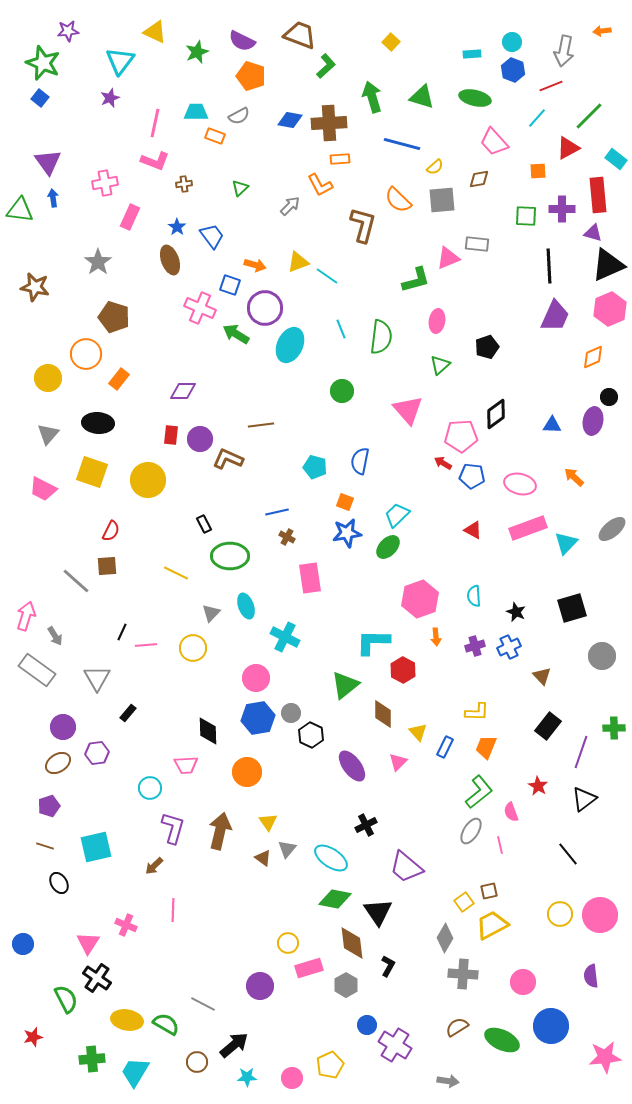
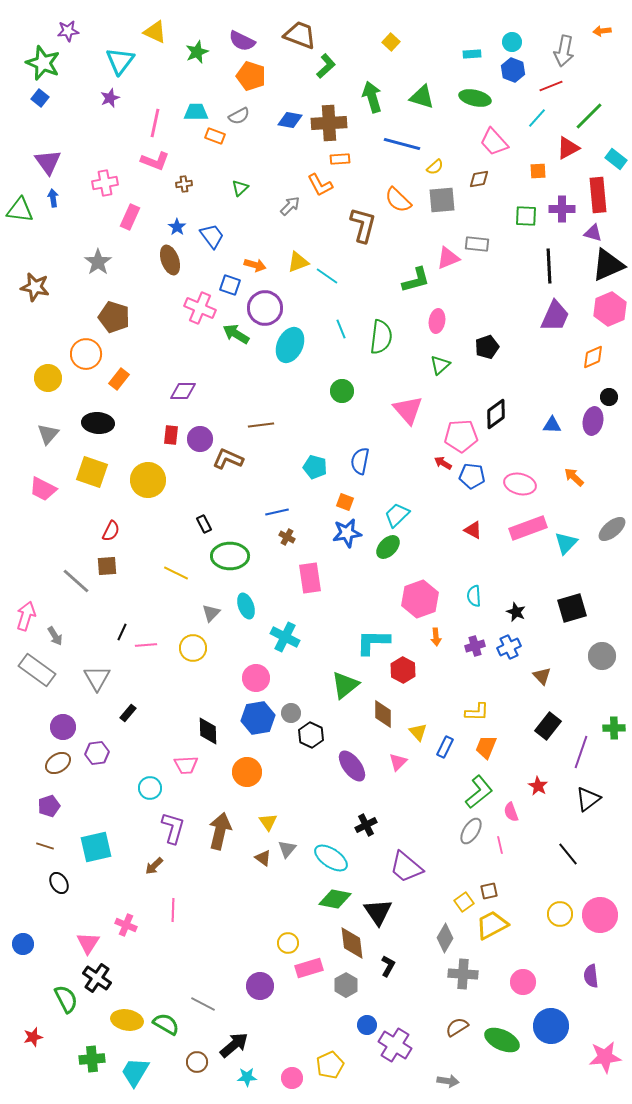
black triangle at (584, 799): moved 4 px right
